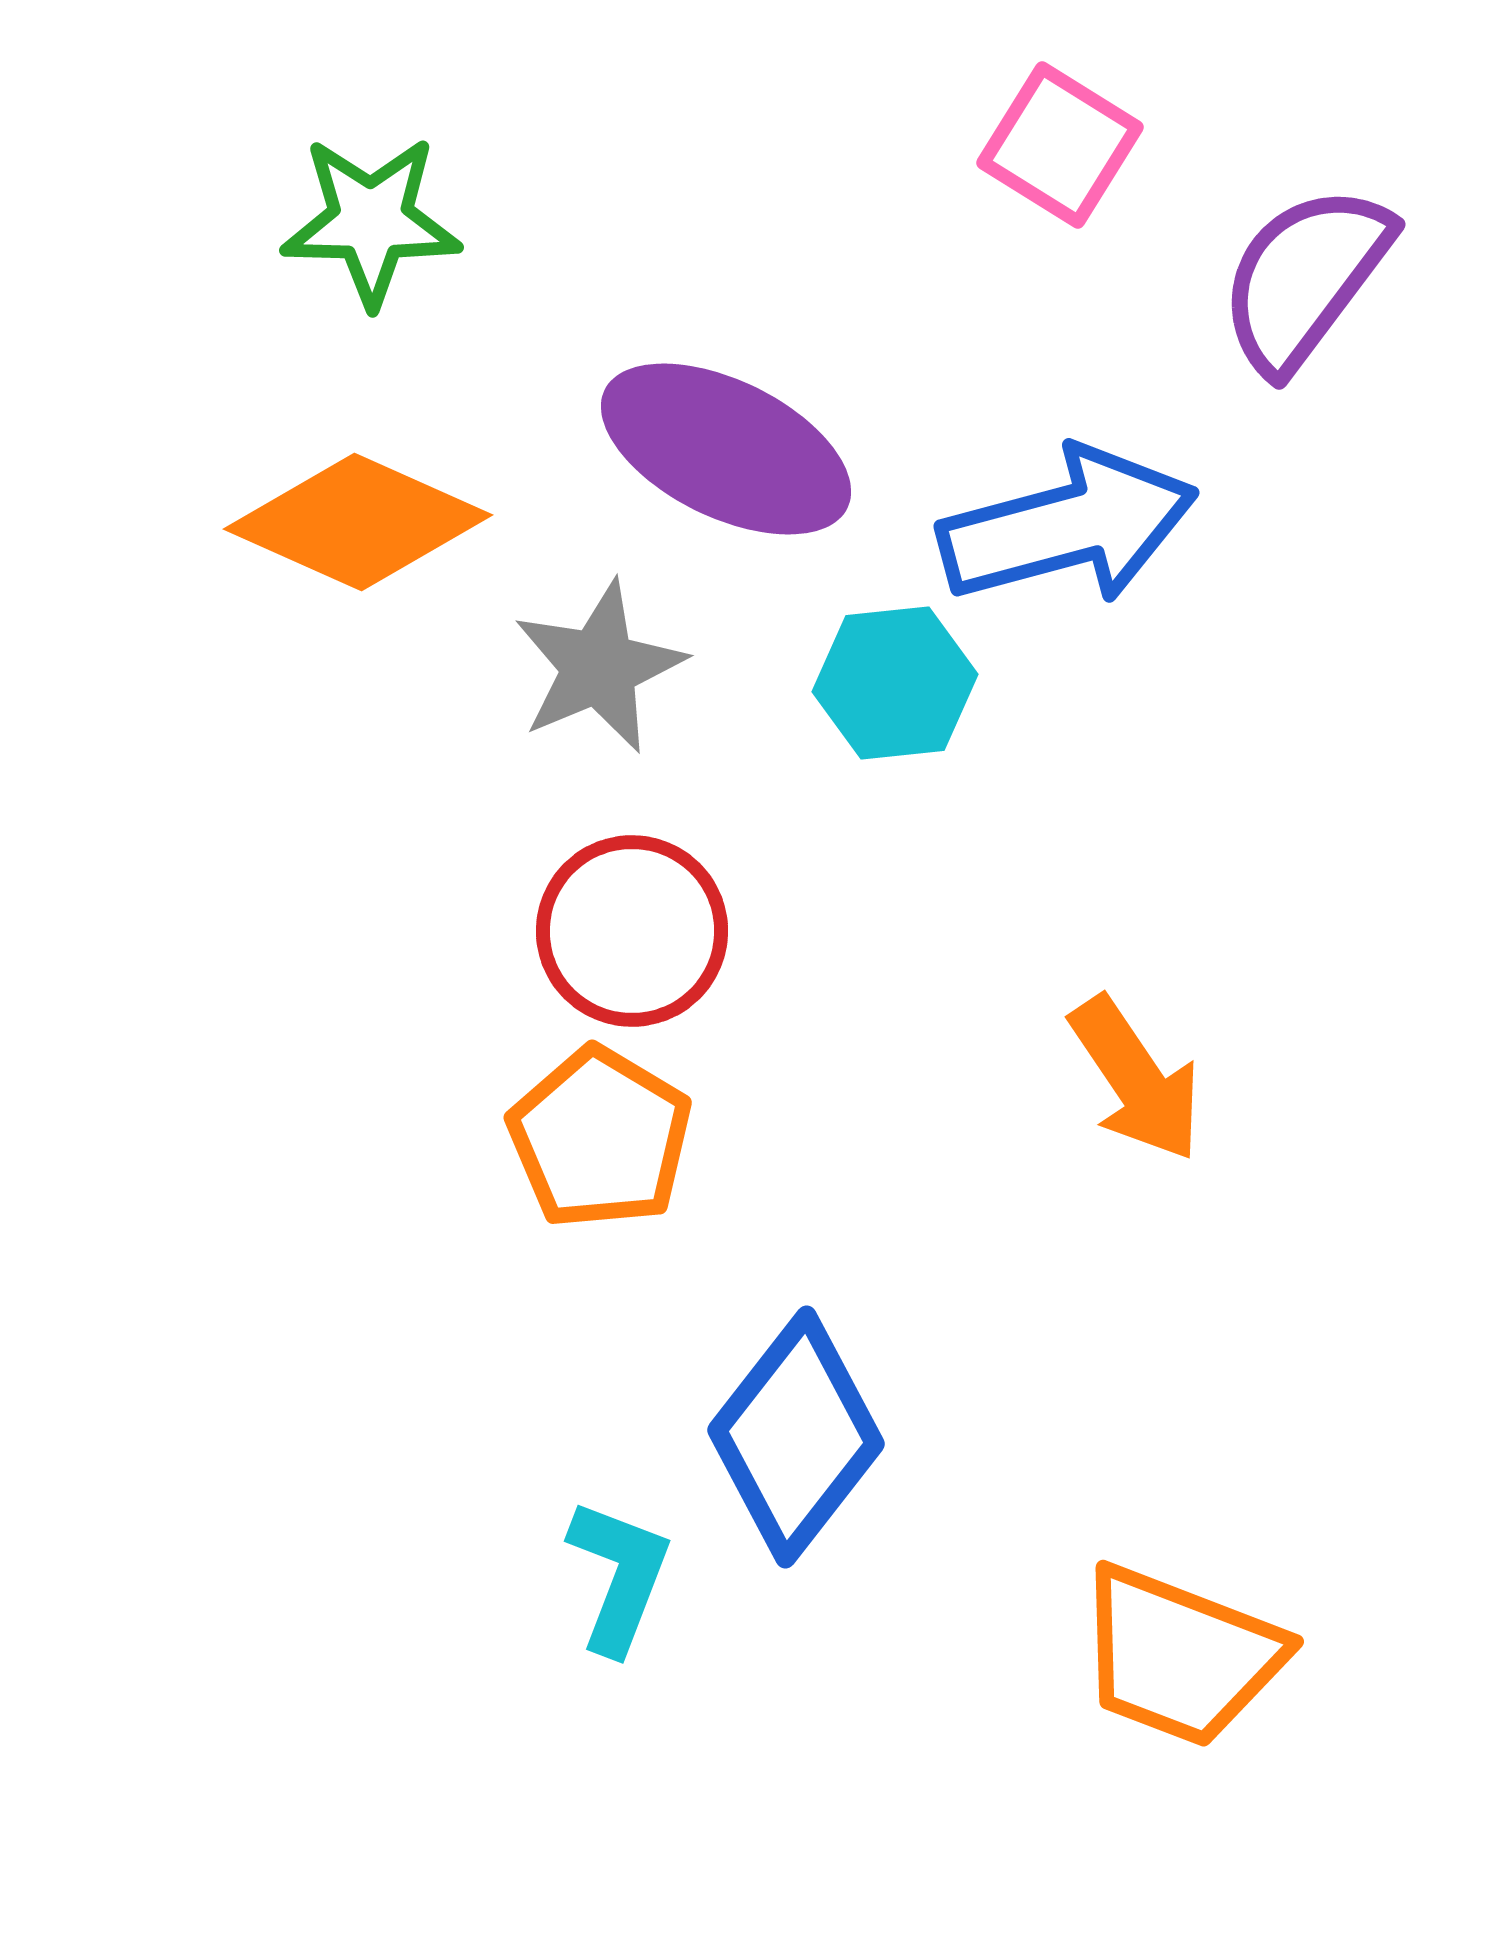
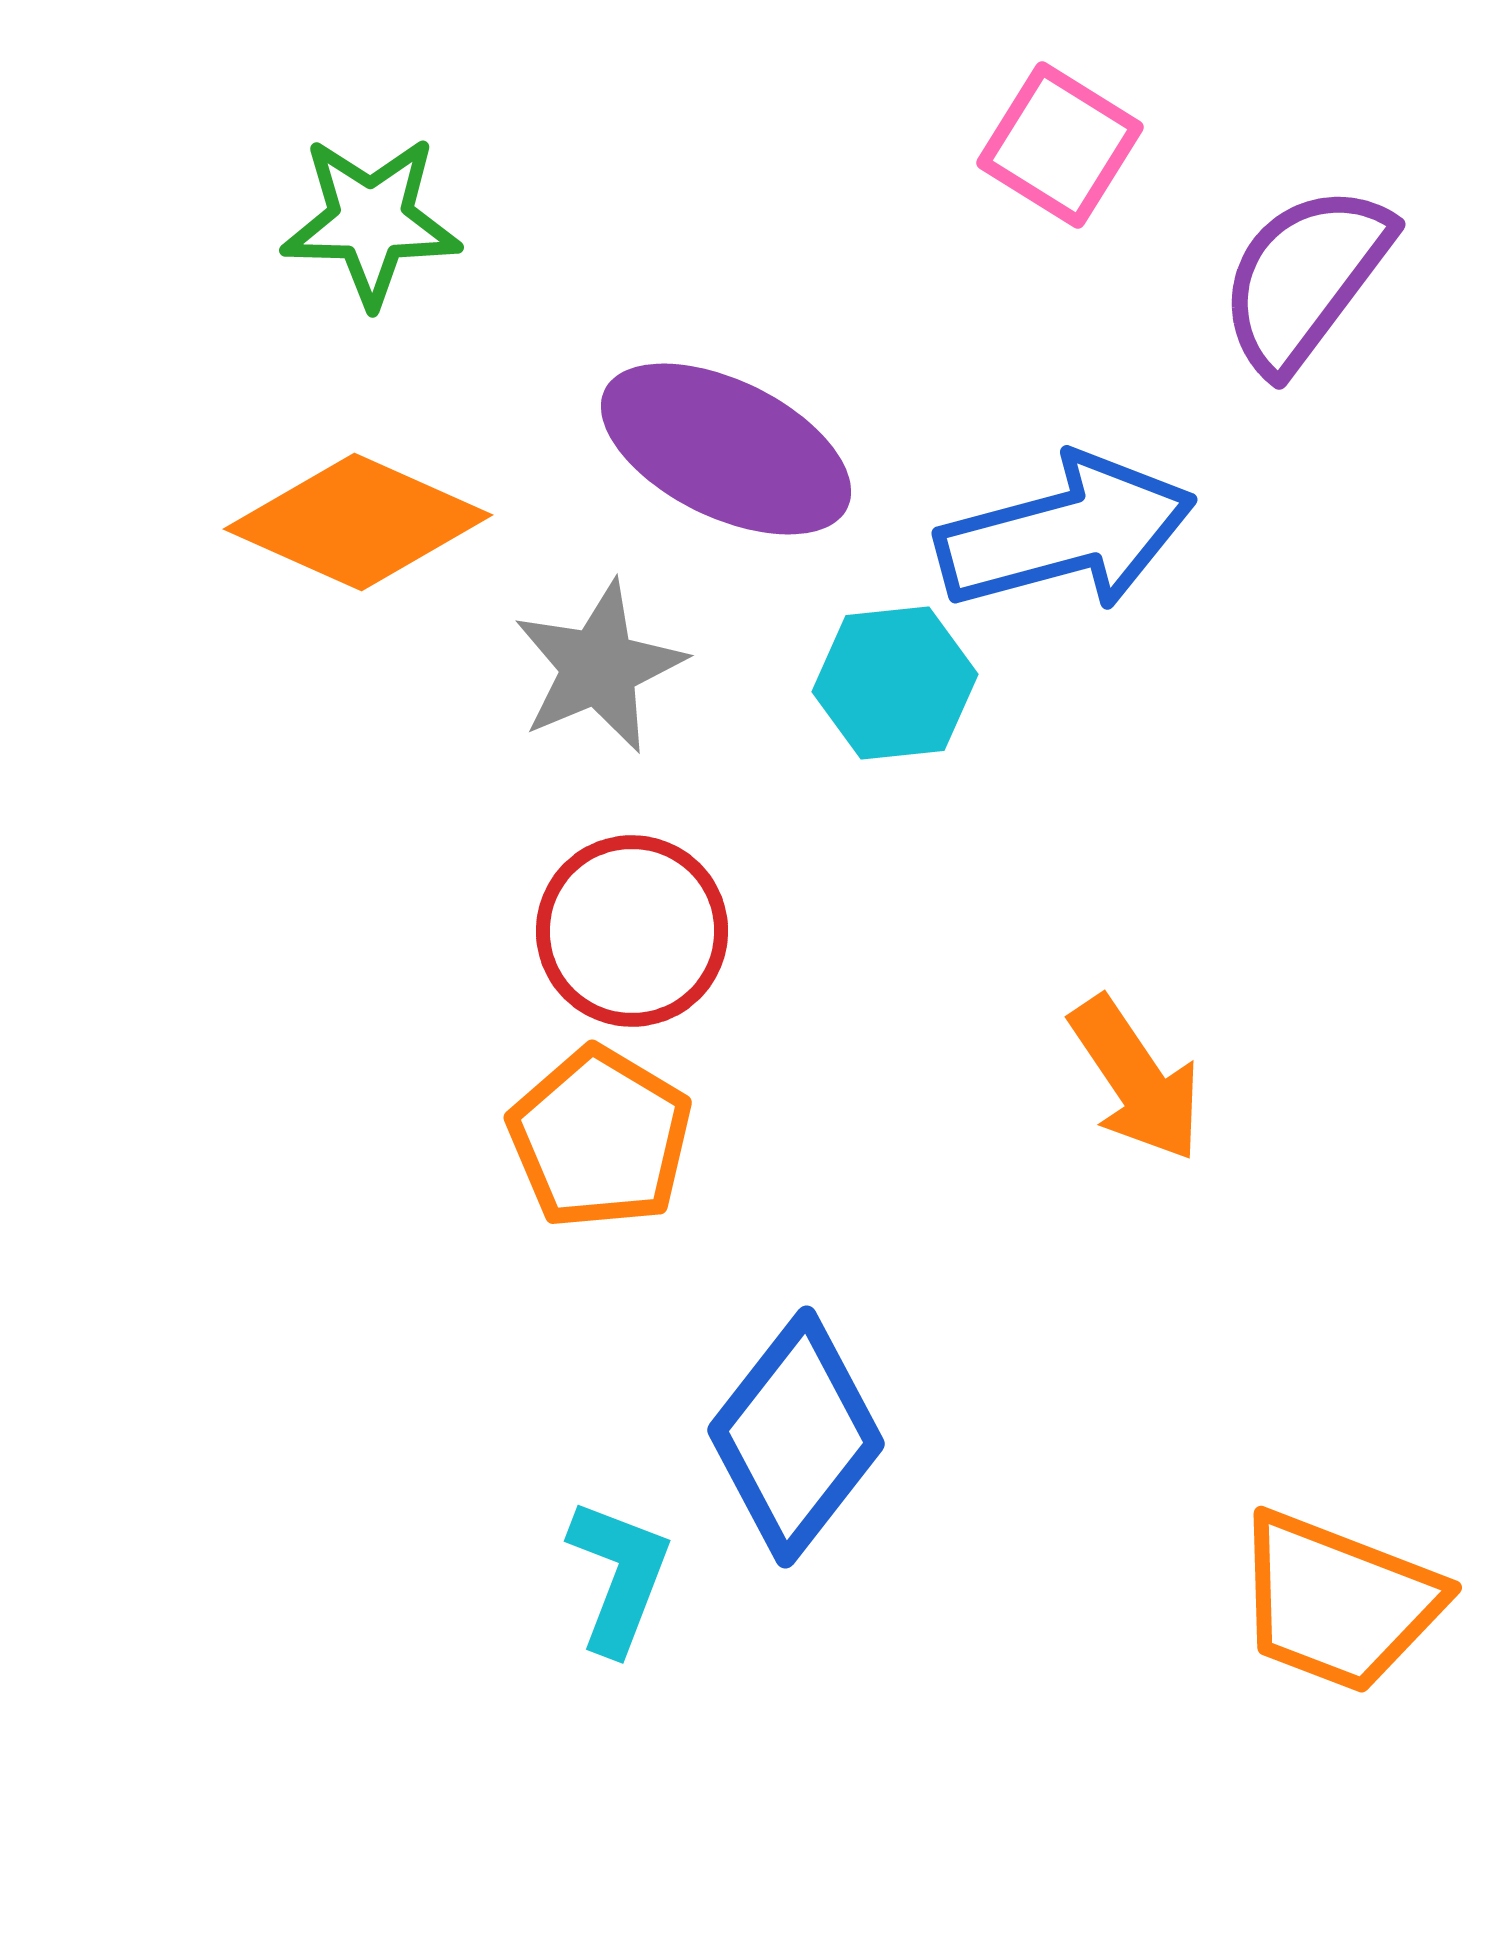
blue arrow: moved 2 px left, 7 px down
orange trapezoid: moved 158 px right, 54 px up
